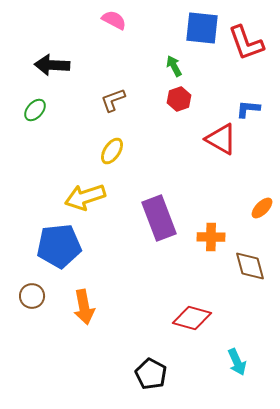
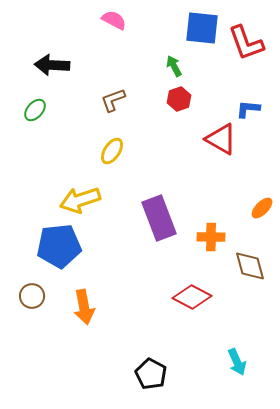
yellow arrow: moved 5 px left, 3 px down
red diamond: moved 21 px up; rotated 12 degrees clockwise
